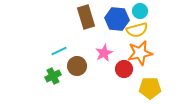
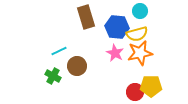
blue hexagon: moved 8 px down
yellow semicircle: moved 4 px down
pink star: moved 11 px right; rotated 18 degrees counterclockwise
red circle: moved 11 px right, 23 px down
green cross: rotated 35 degrees counterclockwise
yellow pentagon: moved 1 px right, 2 px up
